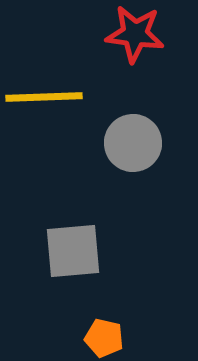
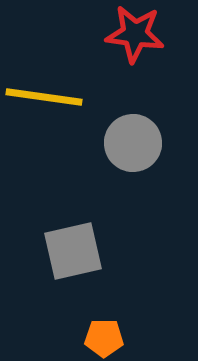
yellow line: rotated 10 degrees clockwise
gray square: rotated 8 degrees counterclockwise
orange pentagon: rotated 12 degrees counterclockwise
